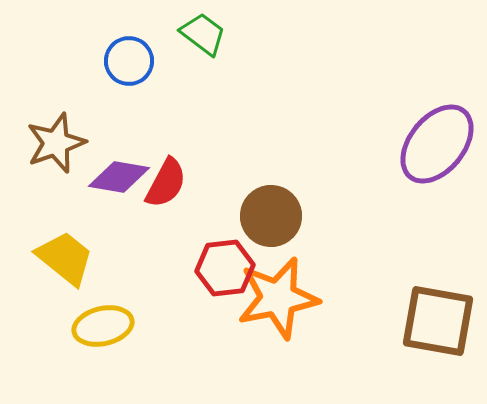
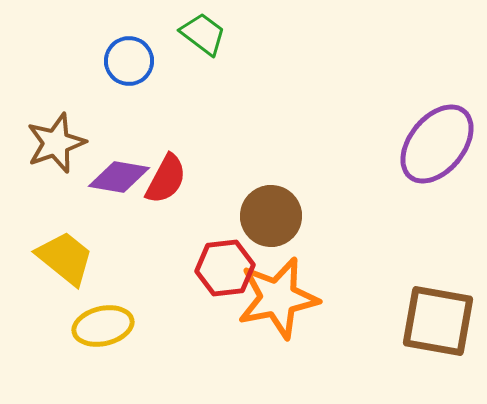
red semicircle: moved 4 px up
